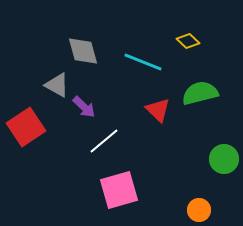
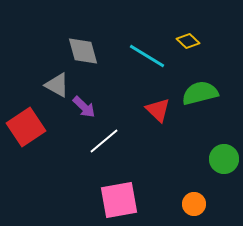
cyan line: moved 4 px right, 6 px up; rotated 9 degrees clockwise
pink square: moved 10 px down; rotated 6 degrees clockwise
orange circle: moved 5 px left, 6 px up
